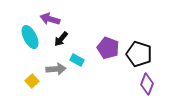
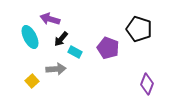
black pentagon: moved 25 px up
cyan rectangle: moved 2 px left, 8 px up
